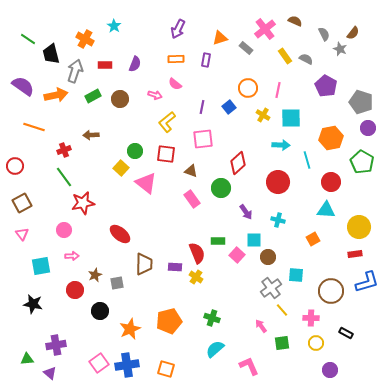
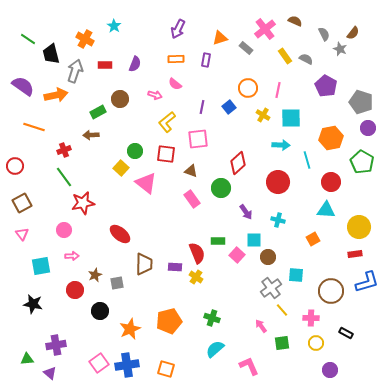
green rectangle at (93, 96): moved 5 px right, 16 px down
pink square at (203, 139): moved 5 px left
